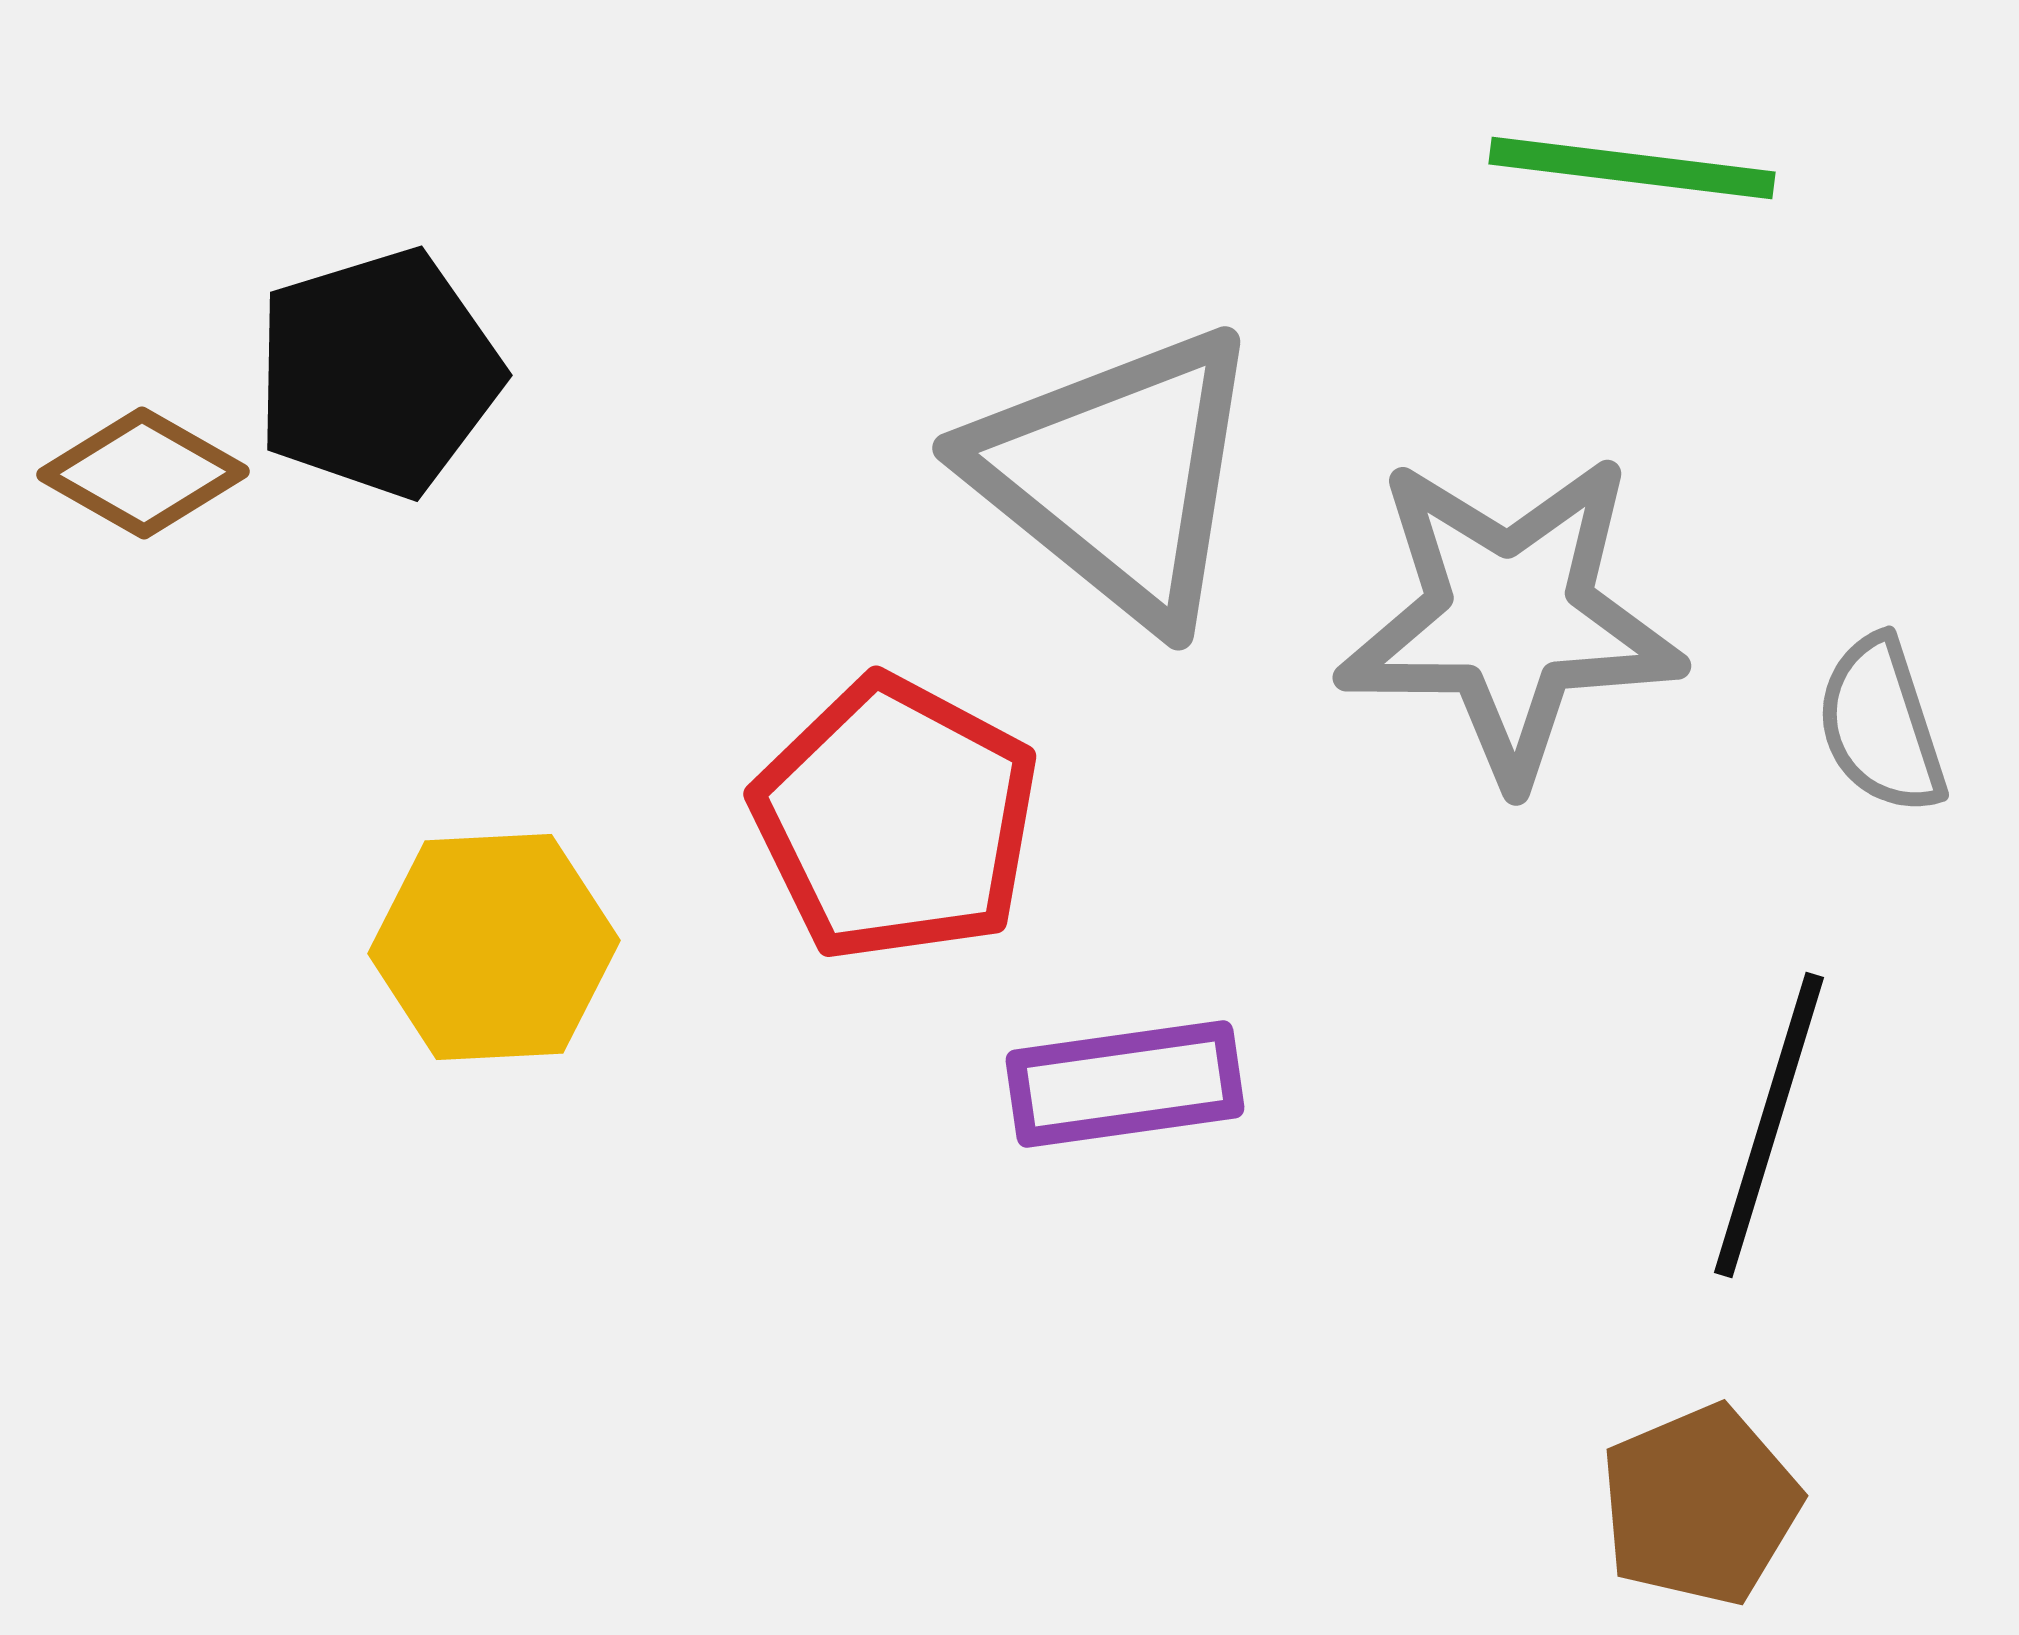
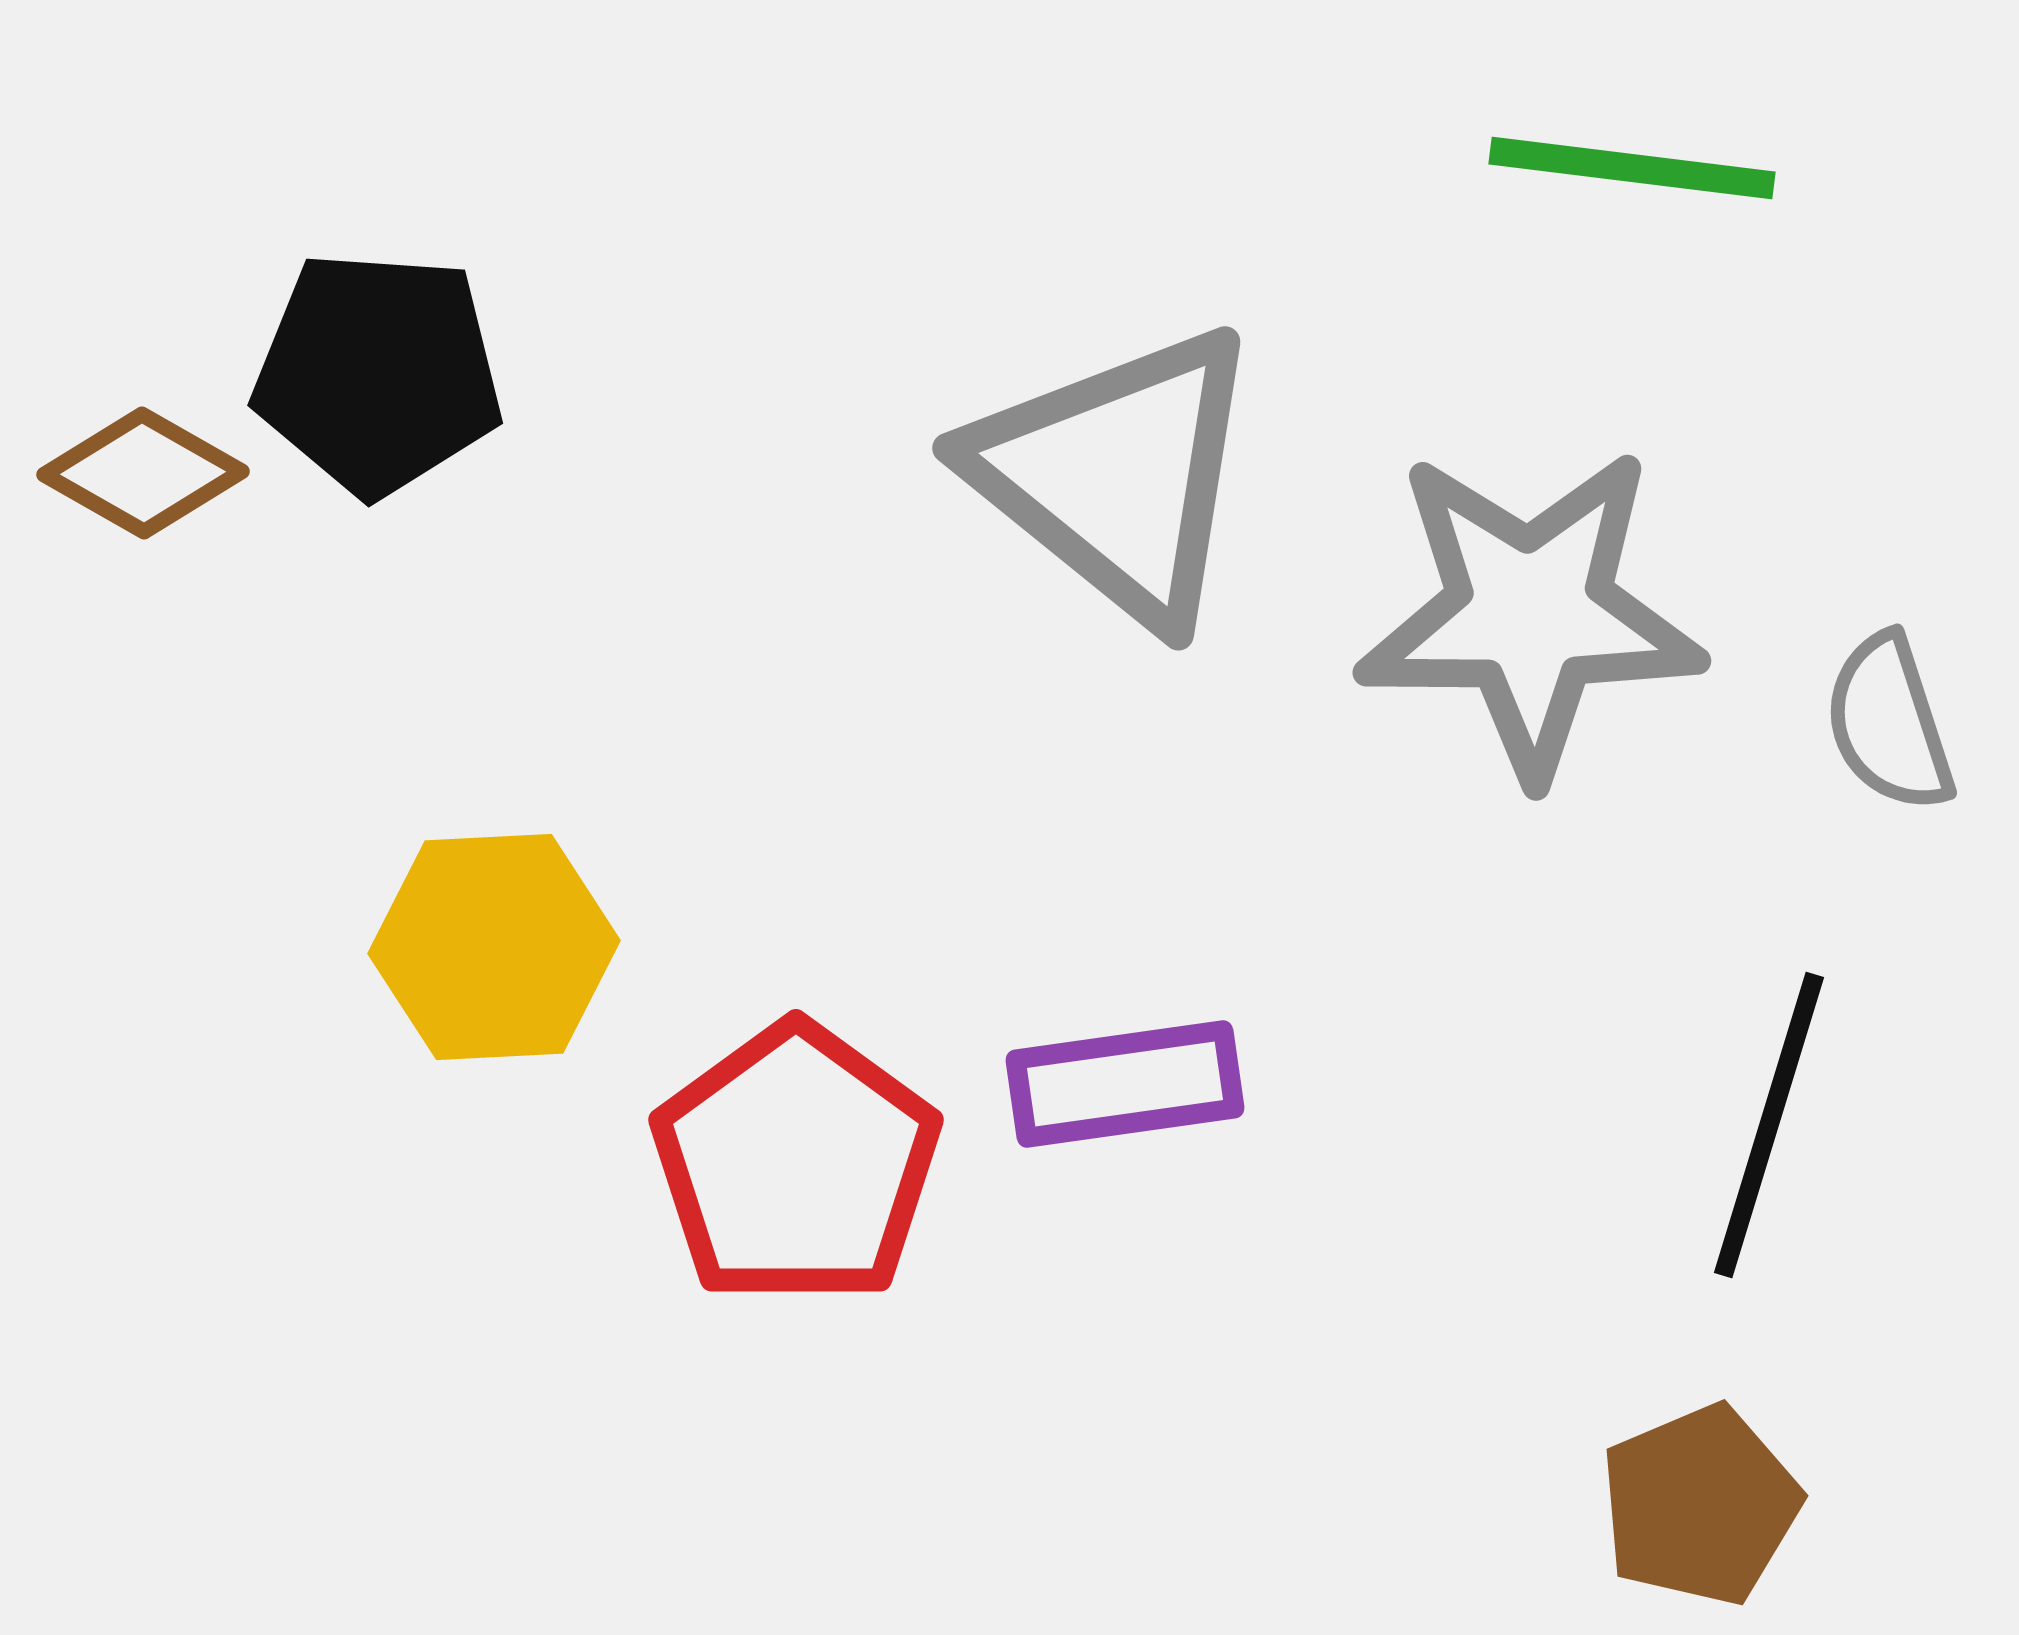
black pentagon: rotated 21 degrees clockwise
gray star: moved 20 px right, 5 px up
gray semicircle: moved 8 px right, 2 px up
red pentagon: moved 100 px left, 345 px down; rotated 8 degrees clockwise
